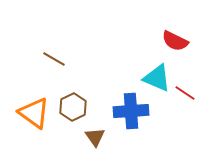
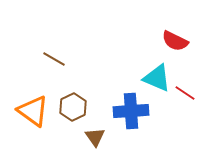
orange triangle: moved 1 px left, 2 px up
